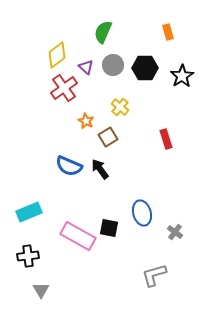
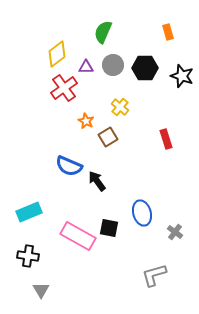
yellow diamond: moved 1 px up
purple triangle: rotated 42 degrees counterclockwise
black star: rotated 20 degrees counterclockwise
black arrow: moved 3 px left, 12 px down
black cross: rotated 15 degrees clockwise
